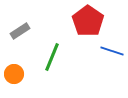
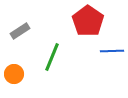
blue line: rotated 20 degrees counterclockwise
